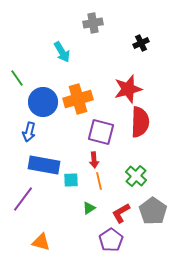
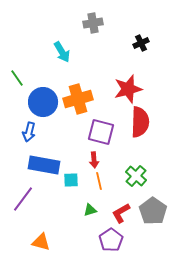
green triangle: moved 1 px right, 2 px down; rotated 16 degrees clockwise
